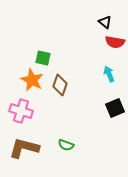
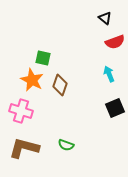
black triangle: moved 4 px up
red semicircle: rotated 30 degrees counterclockwise
